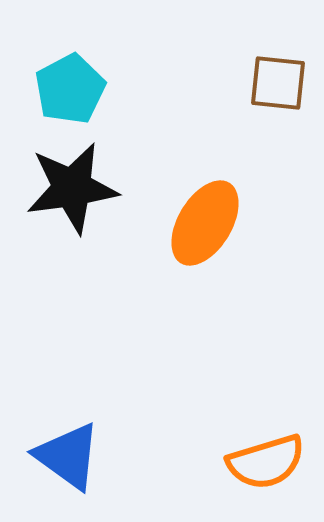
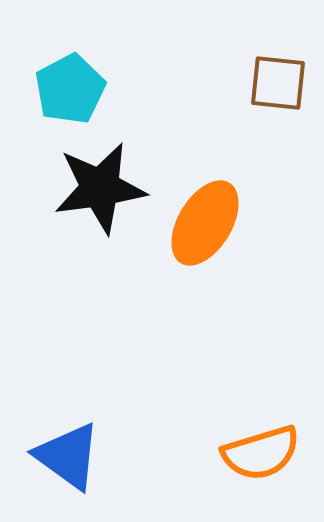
black star: moved 28 px right
orange semicircle: moved 5 px left, 9 px up
